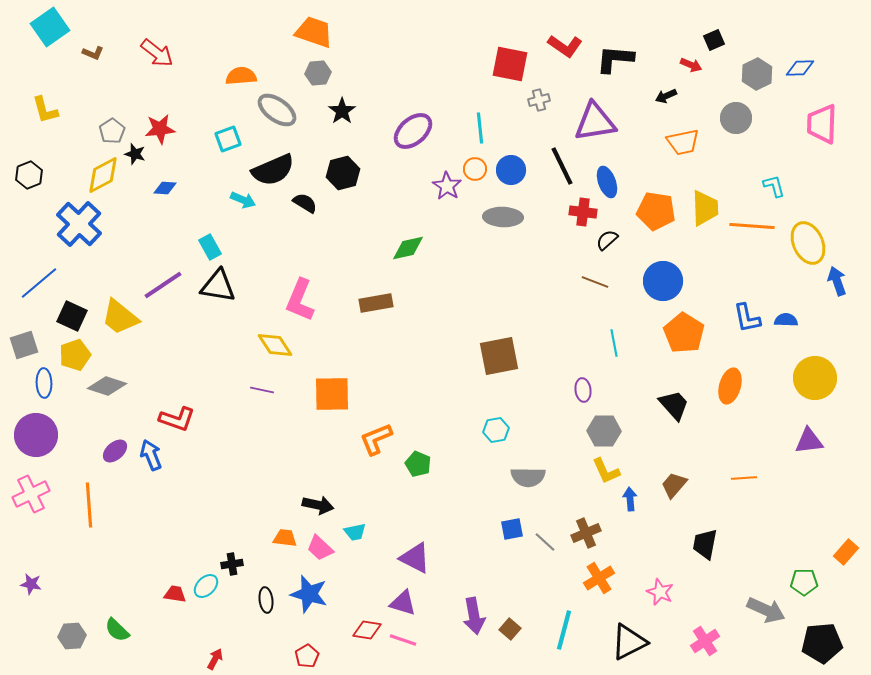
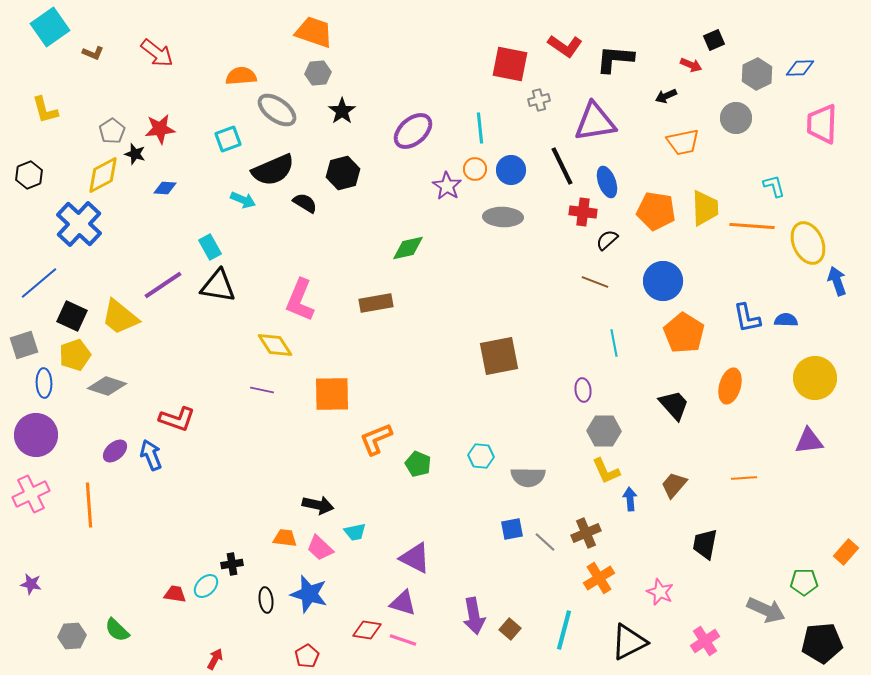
cyan hexagon at (496, 430): moved 15 px left, 26 px down; rotated 15 degrees clockwise
